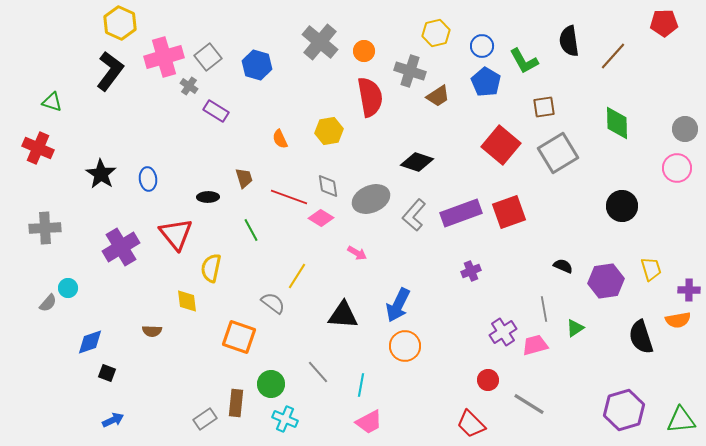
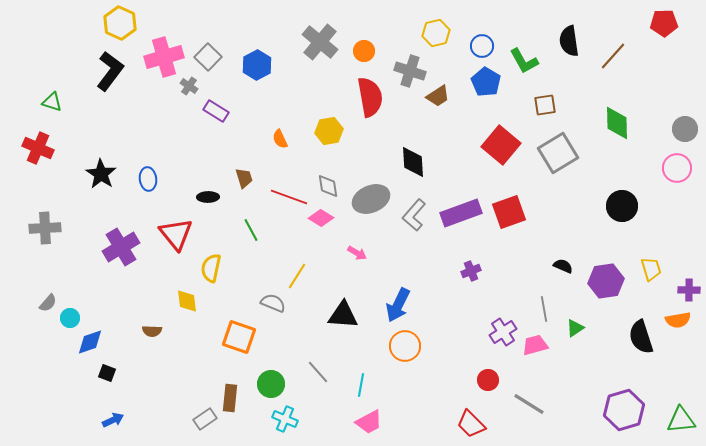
gray square at (208, 57): rotated 8 degrees counterclockwise
blue hexagon at (257, 65): rotated 16 degrees clockwise
brown square at (544, 107): moved 1 px right, 2 px up
black diamond at (417, 162): moved 4 px left; rotated 68 degrees clockwise
cyan circle at (68, 288): moved 2 px right, 30 px down
gray semicircle at (273, 303): rotated 15 degrees counterclockwise
brown rectangle at (236, 403): moved 6 px left, 5 px up
